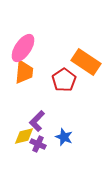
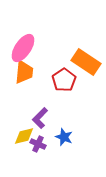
purple L-shape: moved 3 px right, 3 px up
